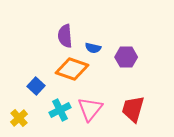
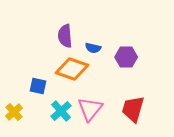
blue square: moved 2 px right; rotated 30 degrees counterclockwise
cyan cross: moved 1 px right, 1 px down; rotated 15 degrees counterclockwise
yellow cross: moved 5 px left, 6 px up
